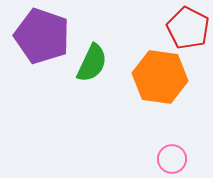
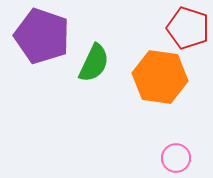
red pentagon: rotated 9 degrees counterclockwise
green semicircle: moved 2 px right
pink circle: moved 4 px right, 1 px up
